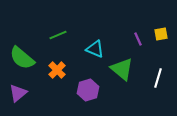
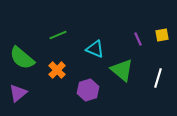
yellow square: moved 1 px right, 1 px down
green triangle: moved 1 px down
